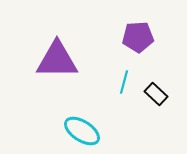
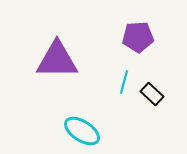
black rectangle: moved 4 px left
